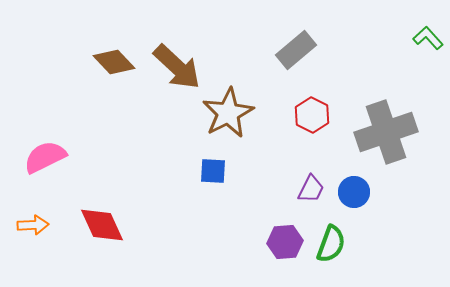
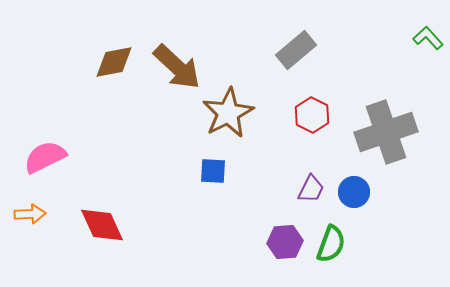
brown diamond: rotated 57 degrees counterclockwise
orange arrow: moved 3 px left, 11 px up
